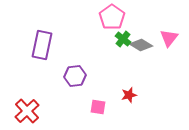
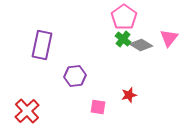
pink pentagon: moved 12 px right
